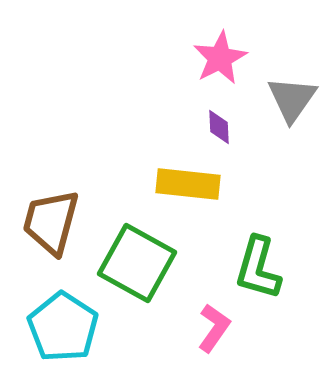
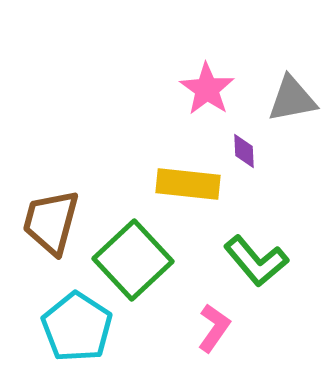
pink star: moved 13 px left, 31 px down; rotated 10 degrees counterclockwise
gray triangle: rotated 44 degrees clockwise
purple diamond: moved 25 px right, 24 px down
green square: moved 4 px left, 3 px up; rotated 18 degrees clockwise
green L-shape: moved 2 px left, 7 px up; rotated 56 degrees counterclockwise
cyan pentagon: moved 14 px right
